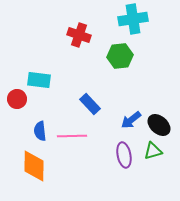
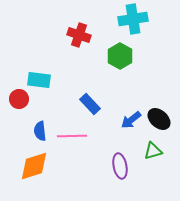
green hexagon: rotated 25 degrees counterclockwise
red circle: moved 2 px right
black ellipse: moved 6 px up
purple ellipse: moved 4 px left, 11 px down
orange diamond: rotated 72 degrees clockwise
